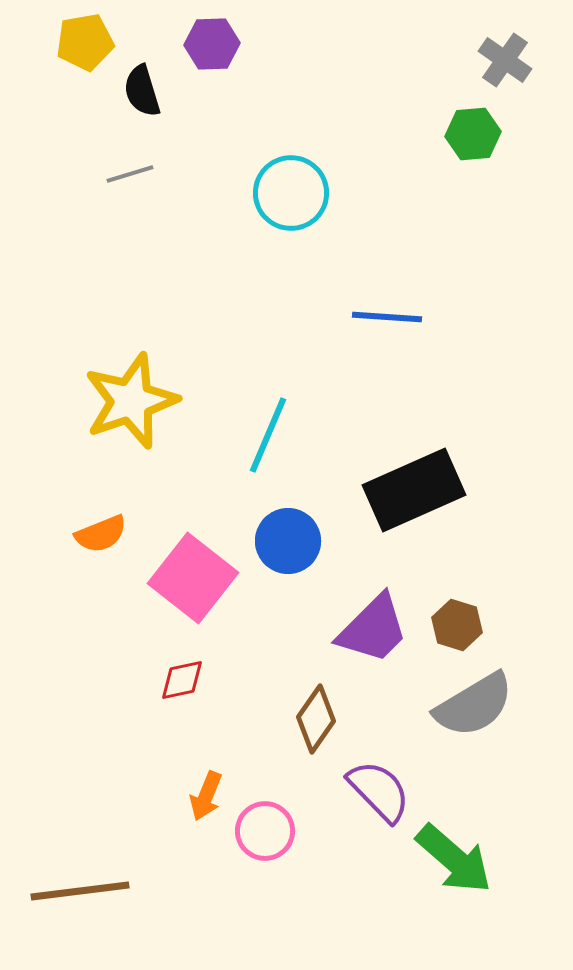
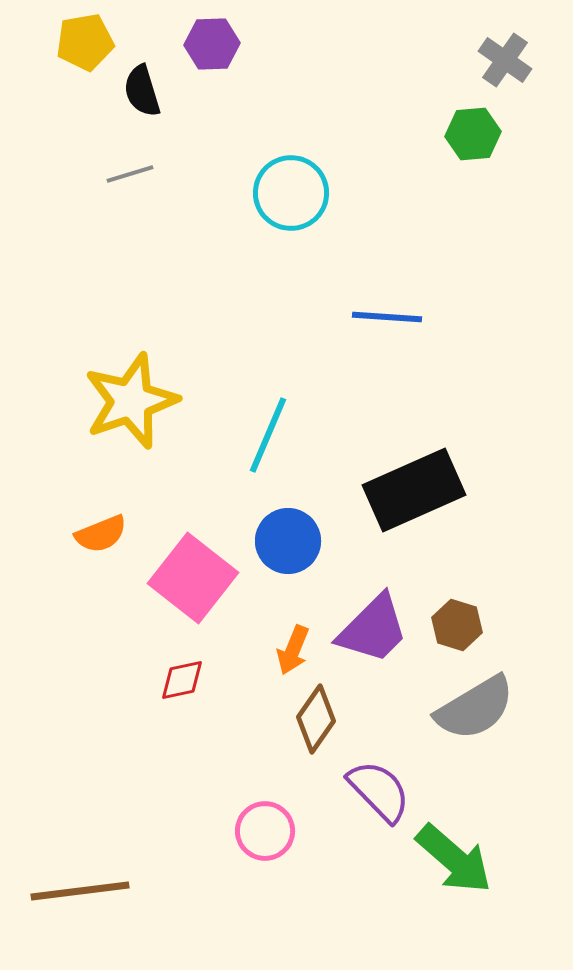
gray semicircle: moved 1 px right, 3 px down
orange arrow: moved 87 px right, 146 px up
